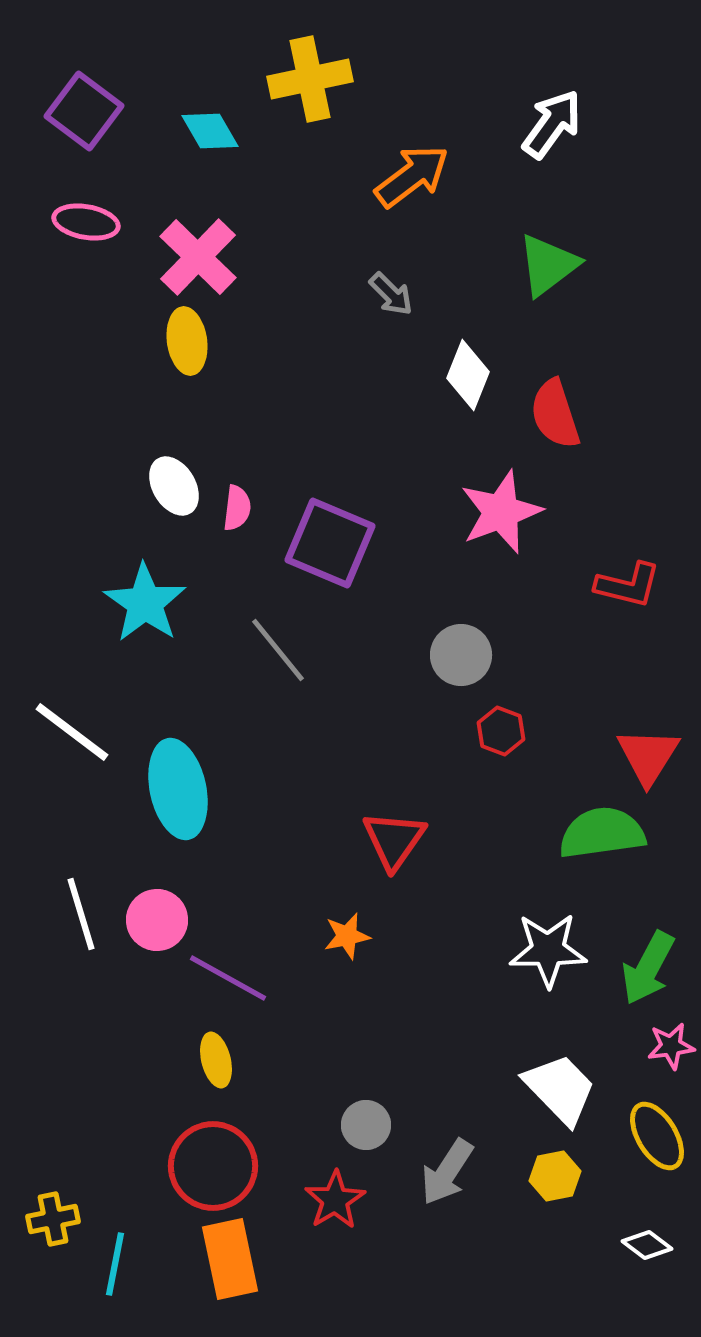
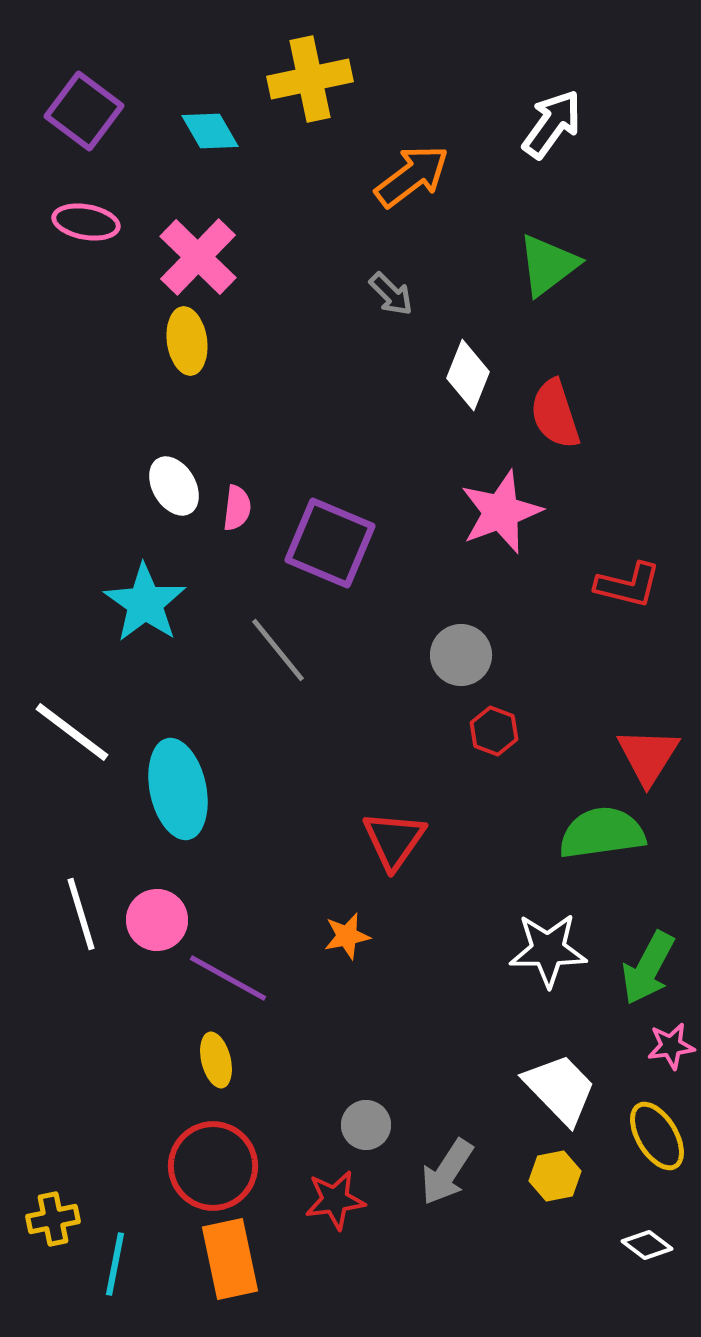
red hexagon at (501, 731): moved 7 px left
red star at (335, 1200): rotated 24 degrees clockwise
